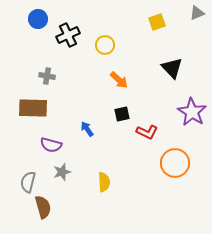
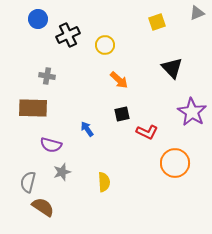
brown semicircle: rotated 40 degrees counterclockwise
